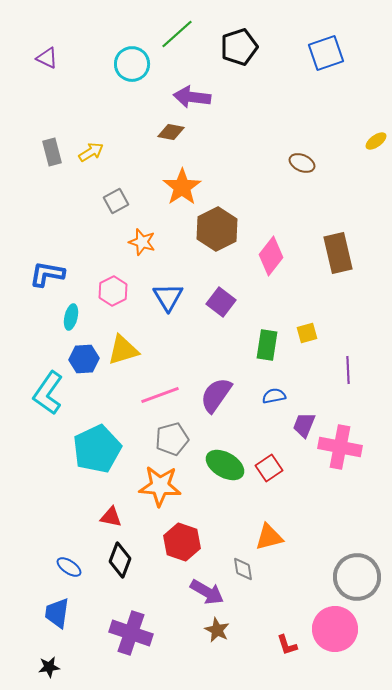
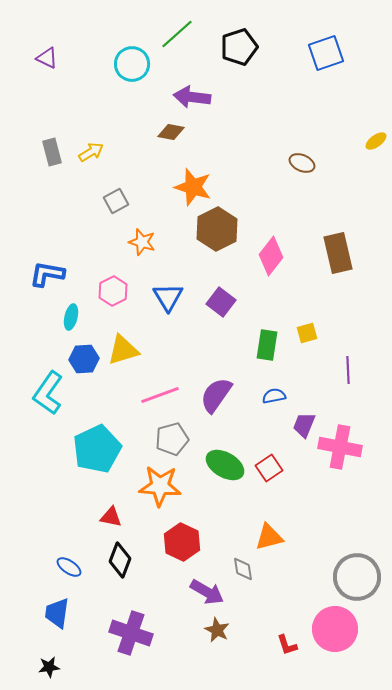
orange star at (182, 187): moved 11 px right; rotated 21 degrees counterclockwise
red hexagon at (182, 542): rotated 6 degrees clockwise
